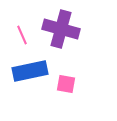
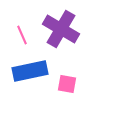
purple cross: rotated 15 degrees clockwise
pink square: moved 1 px right
